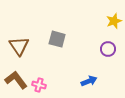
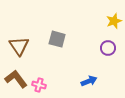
purple circle: moved 1 px up
brown L-shape: moved 1 px up
